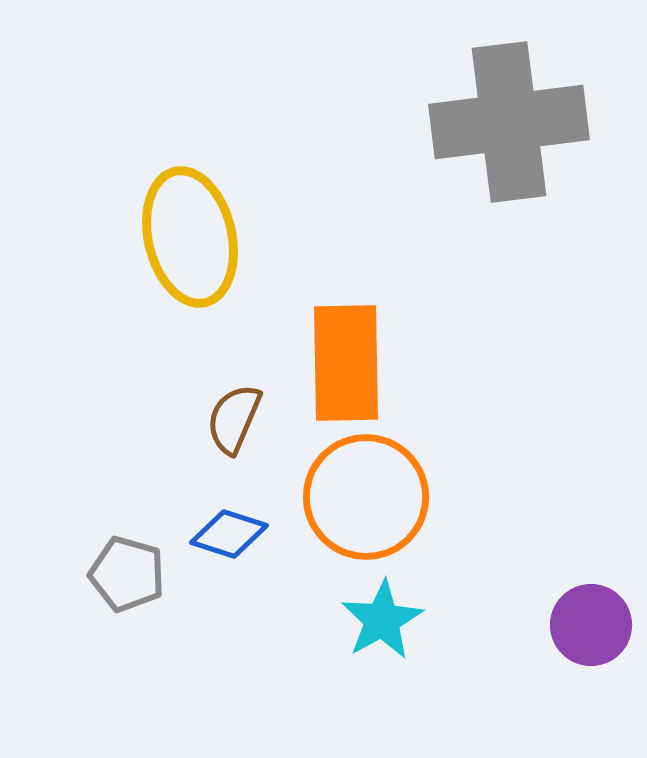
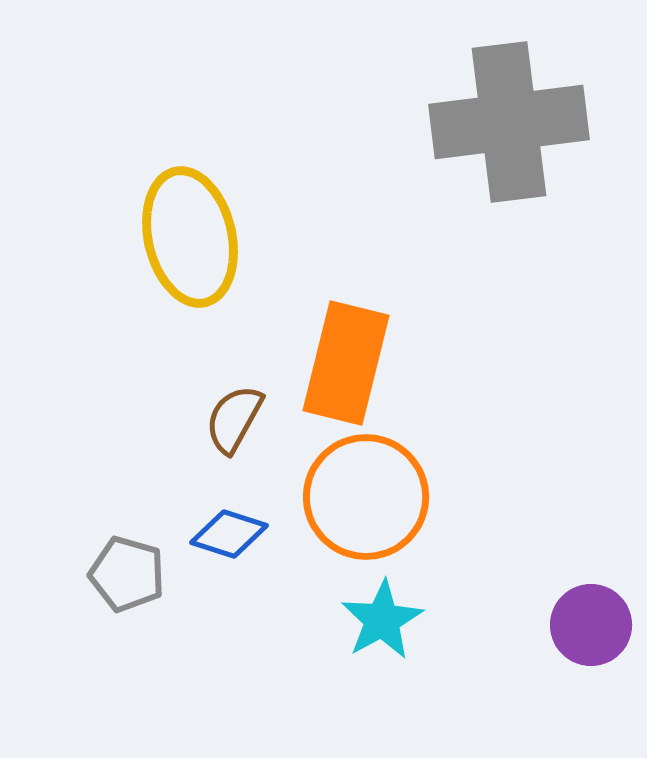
orange rectangle: rotated 15 degrees clockwise
brown semicircle: rotated 6 degrees clockwise
